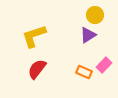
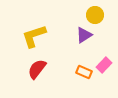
purple triangle: moved 4 px left
